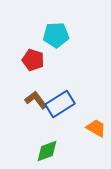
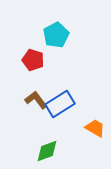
cyan pentagon: rotated 25 degrees counterclockwise
orange trapezoid: moved 1 px left
